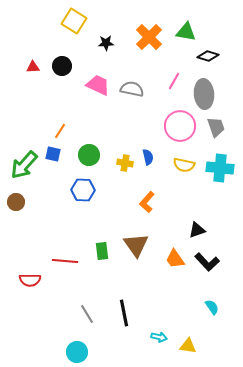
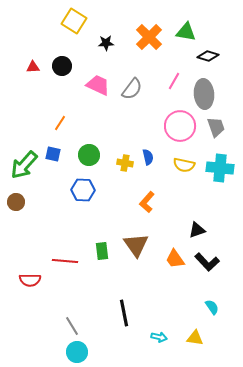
gray semicircle: rotated 115 degrees clockwise
orange line: moved 8 px up
gray line: moved 15 px left, 12 px down
yellow triangle: moved 7 px right, 8 px up
